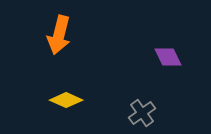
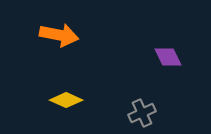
orange arrow: rotated 93 degrees counterclockwise
gray cross: rotated 12 degrees clockwise
